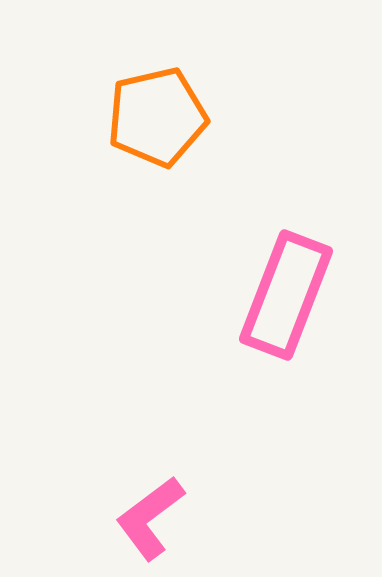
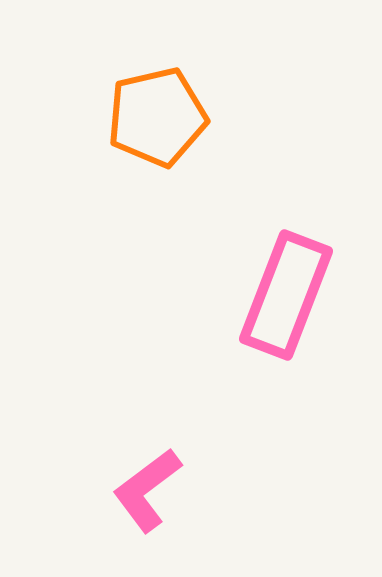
pink L-shape: moved 3 px left, 28 px up
